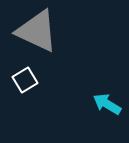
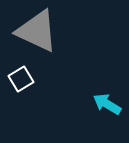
white square: moved 4 px left, 1 px up
